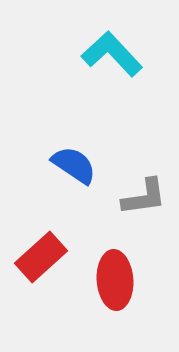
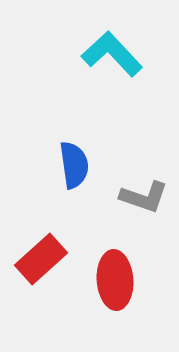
blue semicircle: rotated 48 degrees clockwise
gray L-shape: rotated 27 degrees clockwise
red rectangle: moved 2 px down
